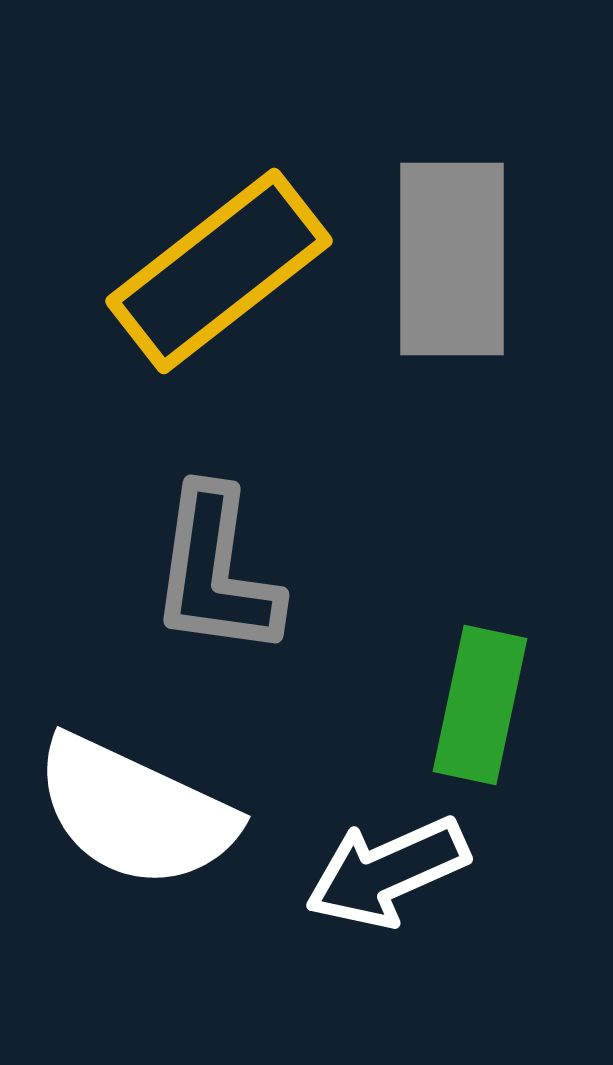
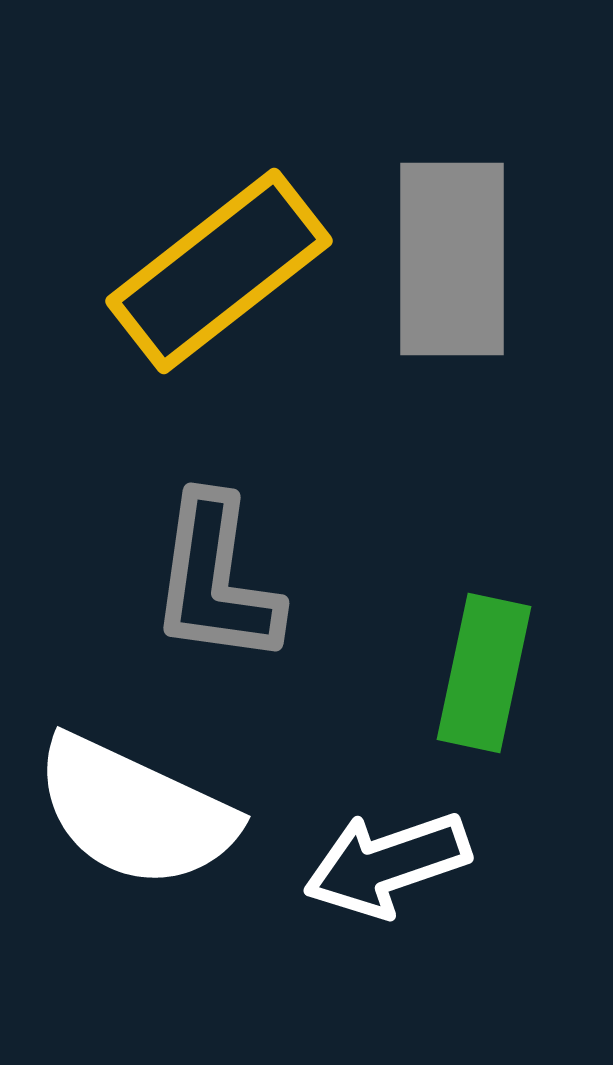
gray L-shape: moved 8 px down
green rectangle: moved 4 px right, 32 px up
white arrow: moved 8 px up; rotated 5 degrees clockwise
